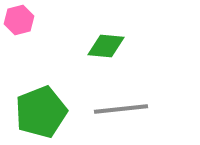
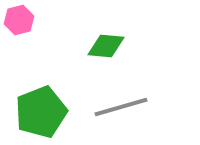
gray line: moved 2 px up; rotated 10 degrees counterclockwise
